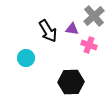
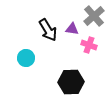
black arrow: moved 1 px up
